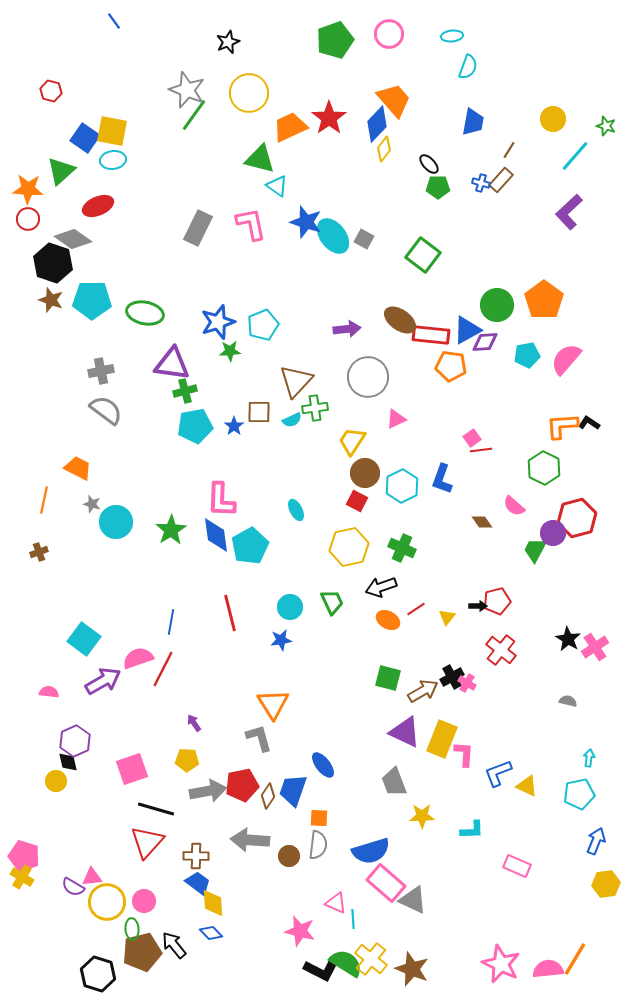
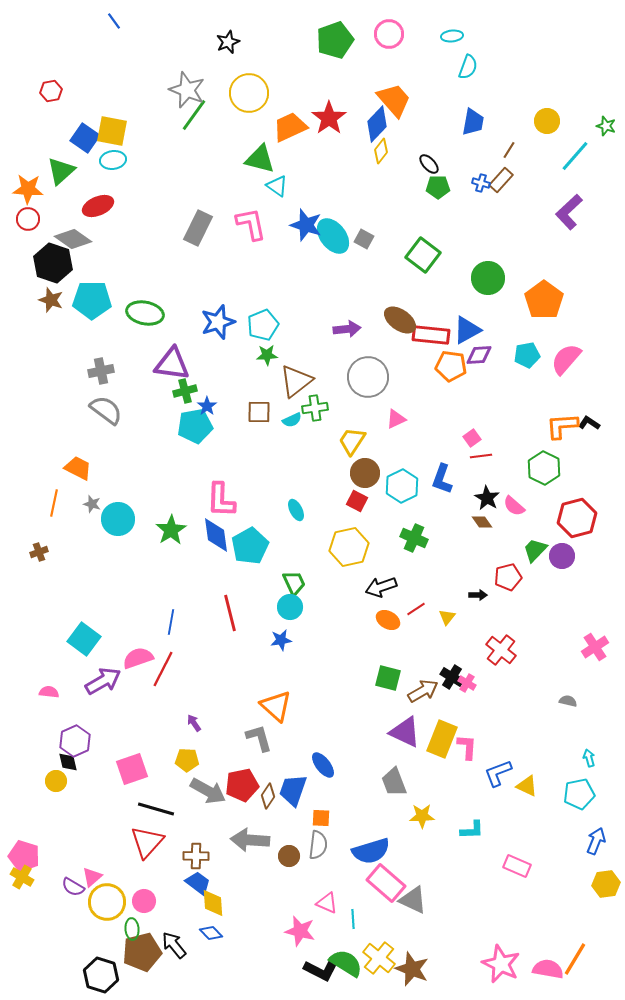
red hexagon at (51, 91): rotated 25 degrees counterclockwise
yellow circle at (553, 119): moved 6 px left, 2 px down
yellow diamond at (384, 149): moved 3 px left, 2 px down
blue star at (306, 222): moved 3 px down
green circle at (497, 305): moved 9 px left, 27 px up
purple diamond at (485, 342): moved 6 px left, 13 px down
green star at (230, 351): moved 37 px right, 4 px down
brown triangle at (296, 381): rotated 9 degrees clockwise
blue star at (234, 426): moved 27 px left, 20 px up
red line at (481, 450): moved 6 px down
orange line at (44, 500): moved 10 px right, 3 px down
cyan circle at (116, 522): moved 2 px right, 3 px up
purple circle at (553, 533): moved 9 px right, 23 px down
green cross at (402, 548): moved 12 px right, 10 px up
green trapezoid at (535, 550): rotated 16 degrees clockwise
red pentagon at (497, 601): moved 11 px right, 24 px up
green trapezoid at (332, 602): moved 38 px left, 19 px up
black arrow at (478, 606): moved 11 px up
black star at (568, 639): moved 81 px left, 141 px up
black cross at (452, 677): rotated 30 degrees counterclockwise
orange triangle at (273, 704): moved 3 px right, 2 px down; rotated 16 degrees counterclockwise
pink L-shape at (464, 754): moved 3 px right, 7 px up
cyan arrow at (589, 758): rotated 24 degrees counterclockwise
gray arrow at (208, 791): rotated 39 degrees clockwise
orange square at (319, 818): moved 2 px right
pink triangle at (92, 877): rotated 35 degrees counterclockwise
pink triangle at (336, 903): moved 9 px left
yellow cross at (371, 959): moved 8 px right, 1 px up
pink semicircle at (548, 969): rotated 16 degrees clockwise
black hexagon at (98, 974): moved 3 px right, 1 px down
